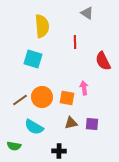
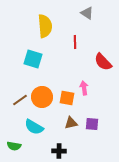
yellow semicircle: moved 3 px right
red semicircle: moved 1 px down; rotated 18 degrees counterclockwise
